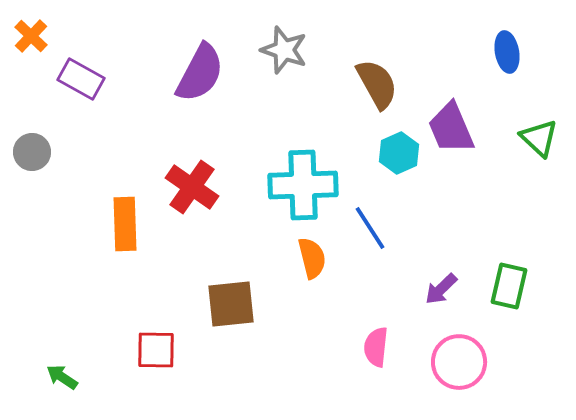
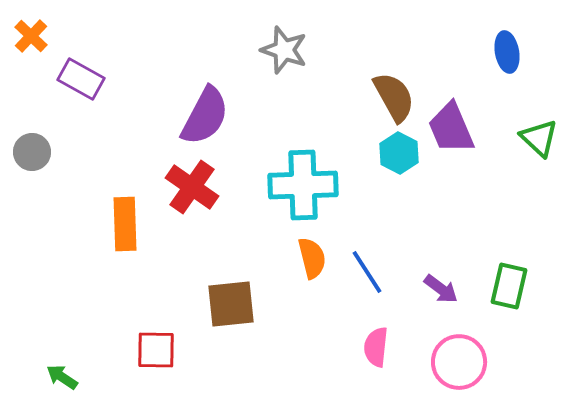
purple semicircle: moved 5 px right, 43 px down
brown semicircle: moved 17 px right, 13 px down
cyan hexagon: rotated 9 degrees counterclockwise
blue line: moved 3 px left, 44 px down
purple arrow: rotated 99 degrees counterclockwise
